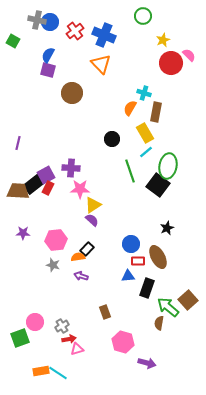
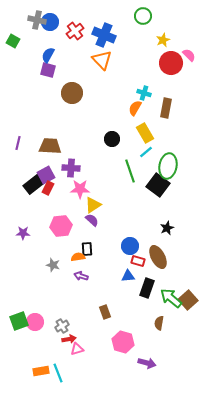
orange triangle at (101, 64): moved 1 px right, 4 px up
orange semicircle at (130, 108): moved 5 px right
brown rectangle at (156, 112): moved 10 px right, 4 px up
brown trapezoid at (18, 191): moved 32 px right, 45 px up
pink hexagon at (56, 240): moved 5 px right, 14 px up
blue circle at (131, 244): moved 1 px left, 2 px down
black rectangle at (87, 249): rotated 48 degrees counterclockwise
red rectangle at (138, 261): rotated 16 degrees clockwise
green arrow at (168, 307): moved 3 px right, 9 px up
green square at (20, 338): moved 1 px left, 17 px up
cyan line at (58, 373): rotated 36 degrees clockwise
